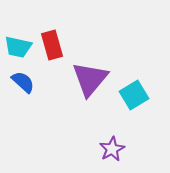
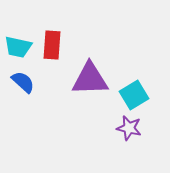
red rectangle: rotated 20 degrees clockwise
purple triangle: rotated 48 degrees clockwise
purple star: moved 17 px right, 21 px up; rotated 30 degrees counterclockwise
